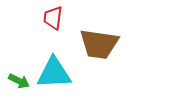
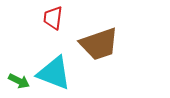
brown trapezoid: rotated 27 degrees counterclockwise
cyan triangle: rotated 24 degrees clockwise
